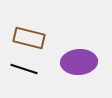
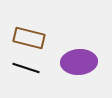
black line: moved 2 px right, 1 px up
